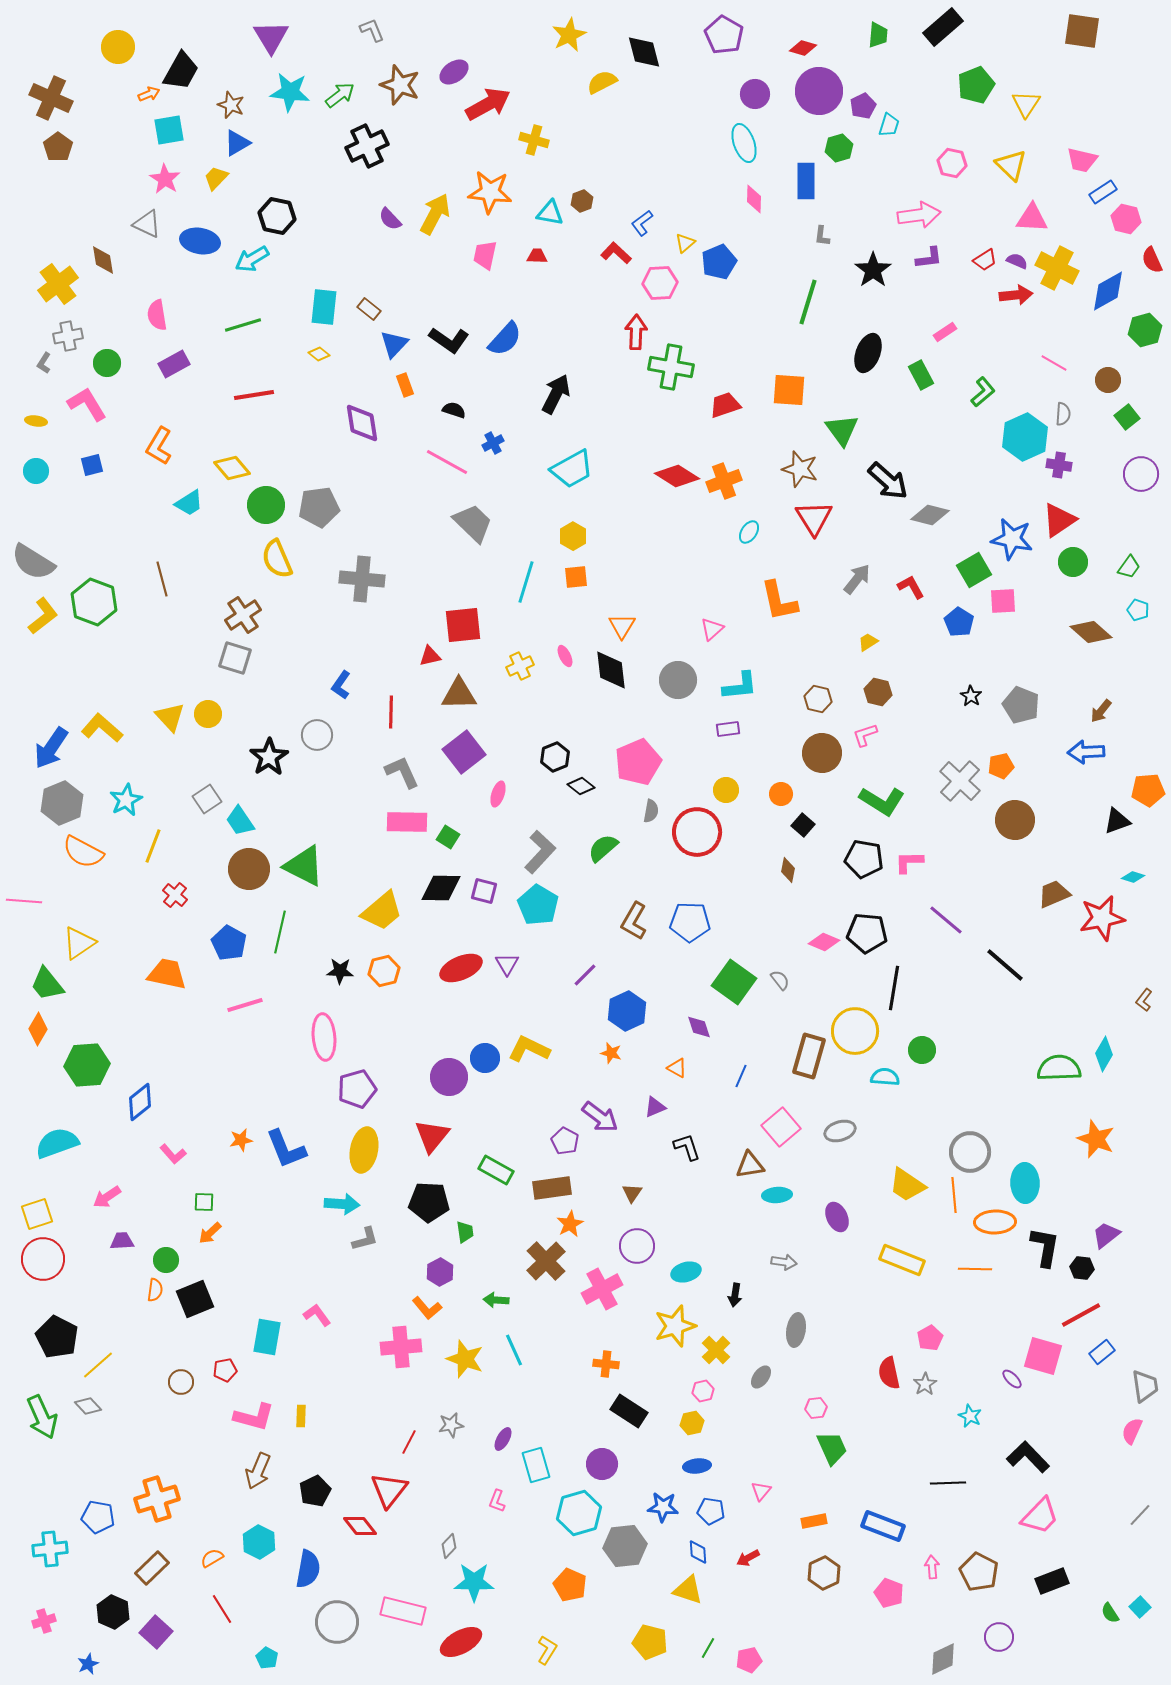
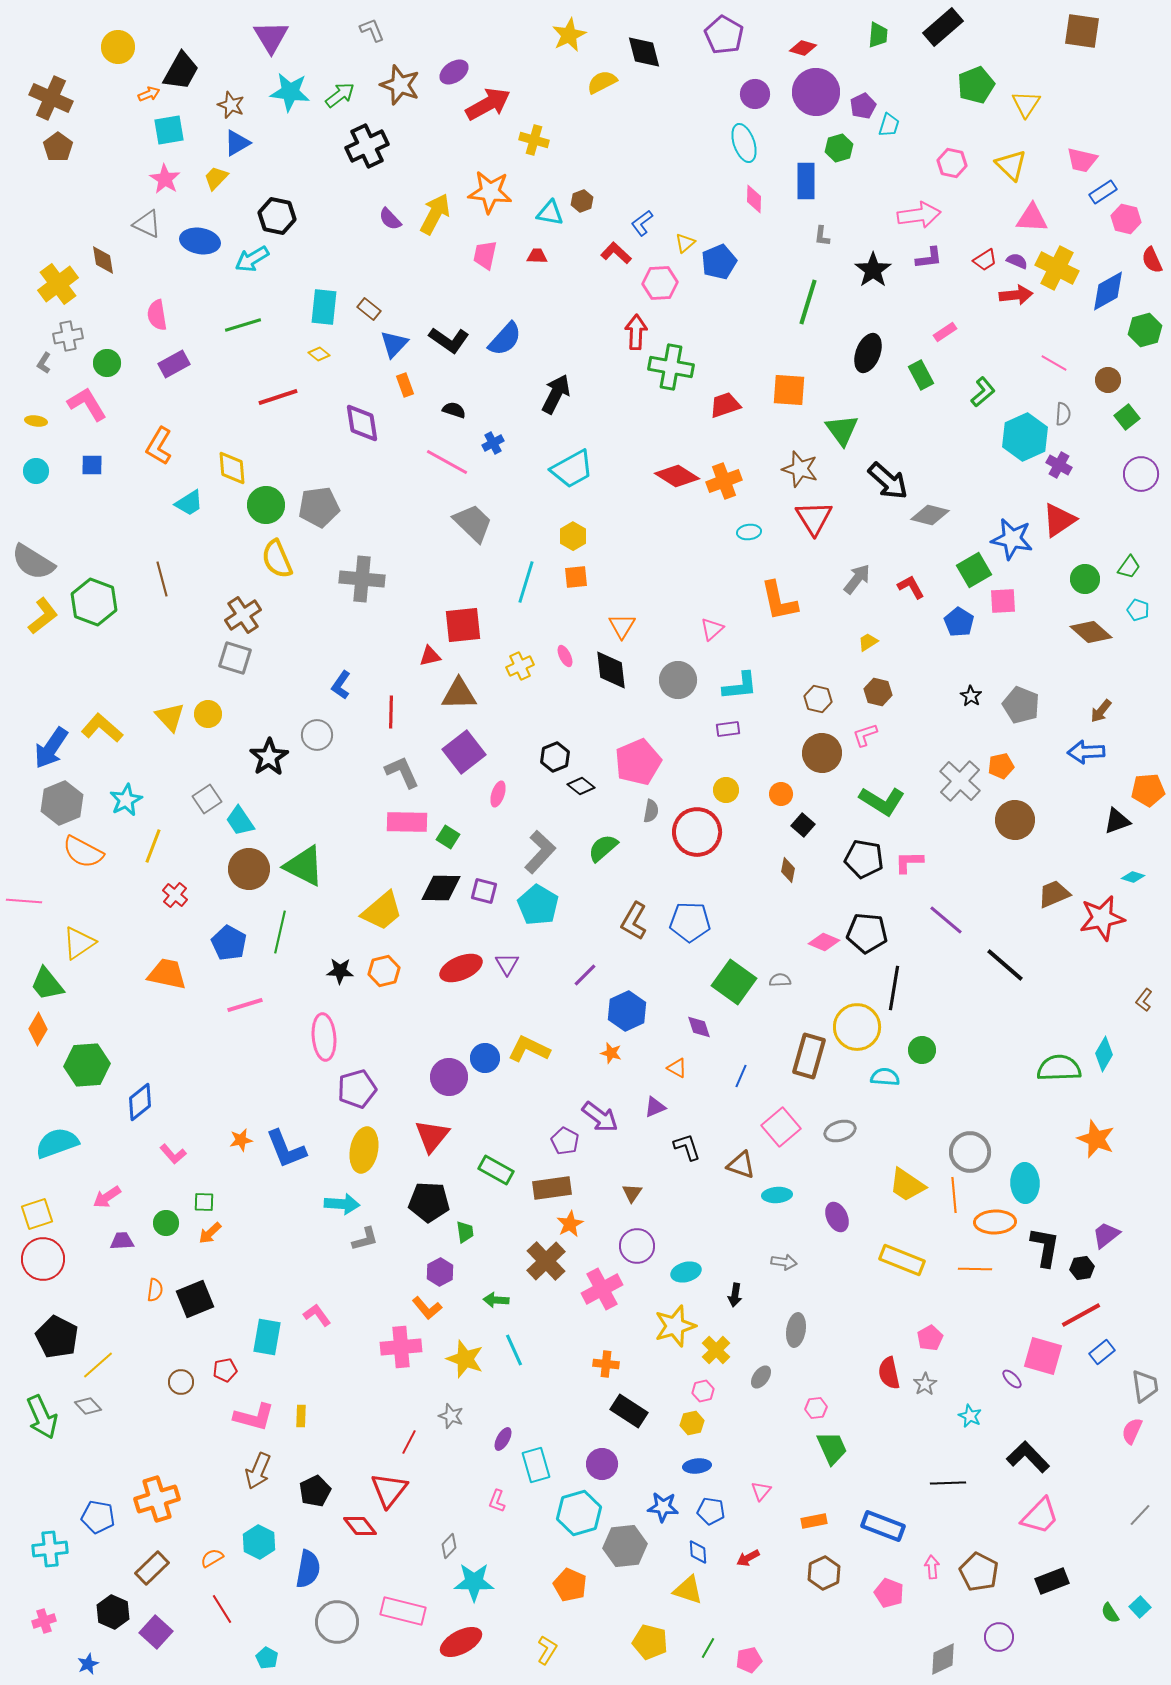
purple circle at (819, 91): moved 3 px left, 1 px down
red line at (254, 395): moved 24 px right, 2 px down; rotated 9 degrees counterclockwise
blue square at (92, 465): rotated 15 degrees clockwise
purple cross at (1059, 465): rotated 20 degrees clockwise
yellow diamond at (232, 468): rotated 36 degrees clockwise
cyan ellipse at (749, 532): rotated 50 degrees clockwise
green circle at (1073, 562): moved 12 px right, 17 px down
gray semicircle at (780, 980): rotated 55 degrees counterclockwise
yellow circle at (855, 1031): moved 2 px right, 4 px up
brown triangle at (750, 1165): moved 9 px left; rotated 28 degrees clockwise
green circle at (166, 1260): moved 37 px up
black hexagon at (1082, 1268): rotated 15 degrees counterclockwise
gray star at (451, 1425): moved 9 px up; rotated 30 degrees clockwise
